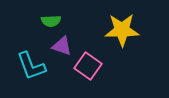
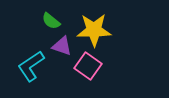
green semicircle: rotated 42 degrees clockwise
yellow star: moved 28 px left
cyan L-shape: rotated 76 degrees clockwise
